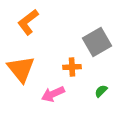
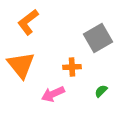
gray square: moved 1 px right, 4 px up
orange triangle: moved 4 px up
